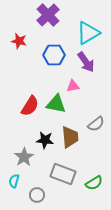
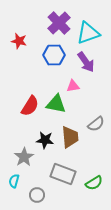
purple cross: moved 11 px right, 8 px down
cyan triangle: rotated 10 degrees clockwise
